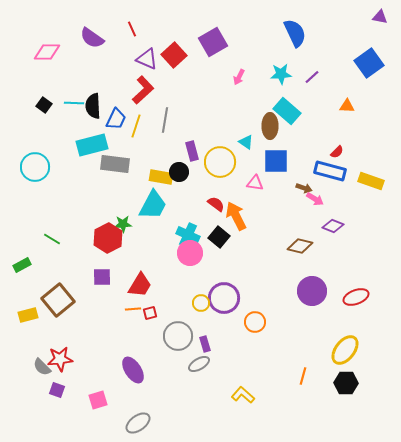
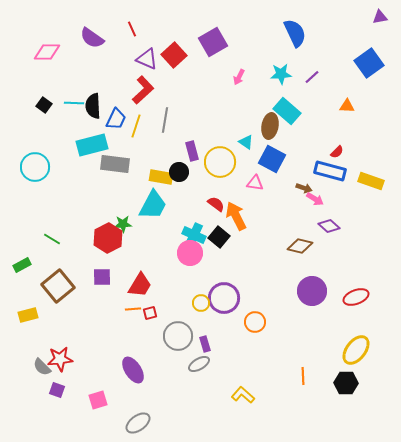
purple triangle at (380, 17): rotated 21 degrees counterclockwise
brown ellipse at (270, 126): rotated 10 degrees clockwise
blue square at (276, 161): moved 4 px left, 2 px up; rotated 28 degrees clockwise
purple diamond at (333, 226): moved 4 px left; rotated 20 degrees clockwise
cyan cross at (188, 235): moved 6 px right
brown square at (58, 300): moved 14 px up
yellow ellipse at (345, 350): moved 11 px right
orange line at (303, 376): rotated 18 degrees counterclockwise
